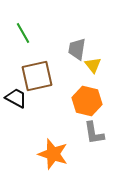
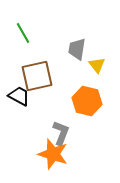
yellow triangle: moved 4 px right
black trapezoid: moved 3 px right, 2 px up
gray L-shape: moved 33 px left; rotated 150 degrees counterclockwise
